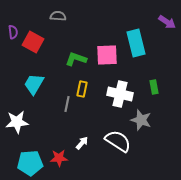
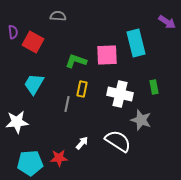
green L-shape: moved 2 px down
